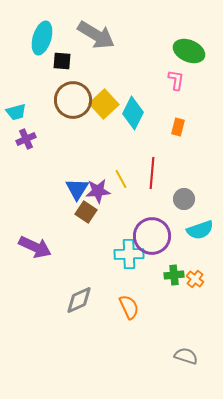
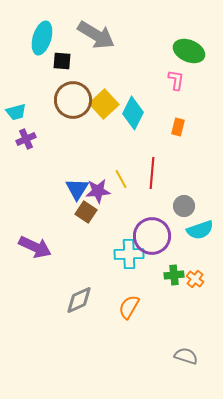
gray circle: moved 7 px down
orange semicircle: rotated 125 degrees counterclockwise
